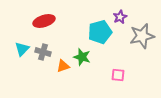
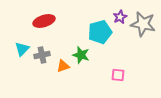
gray star: moved 1 px right, 12 px up; rotated 25 degrees clockwise
gray cross: moved 1 px left, 3 px down; rotated 28 degrees counterclockwise
green star: moved 1 px left, 2 px up
